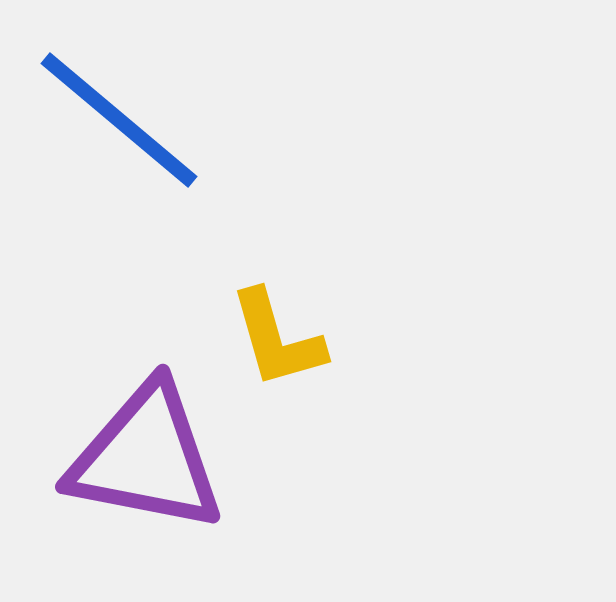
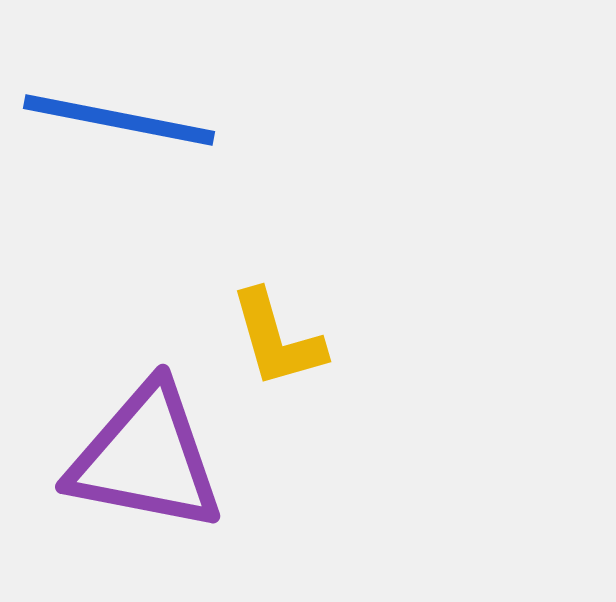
blue line: rotated 29 degrees counterclockwise
